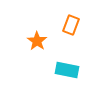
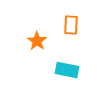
orange rectangle: rotated 18 degrees counterclockwise
